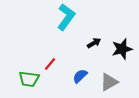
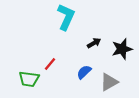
cyan L-shape: rotated 12 degrees counterclockwise
blue semicircle: moved 4 px right, 4 px up
